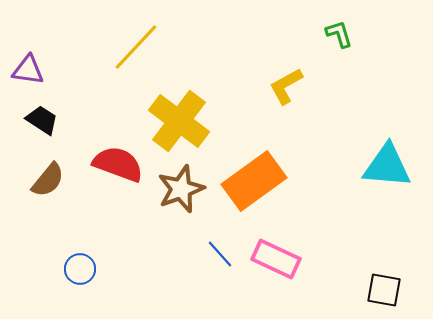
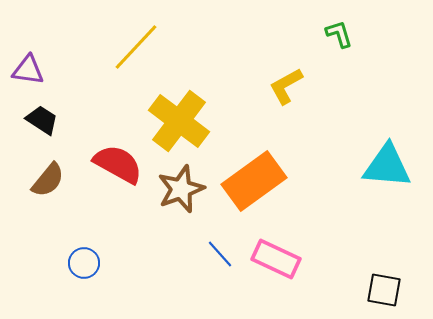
red semicircle: rotated 9 degrees clockwise
blue circle: moved 4 px right, 6 px up
